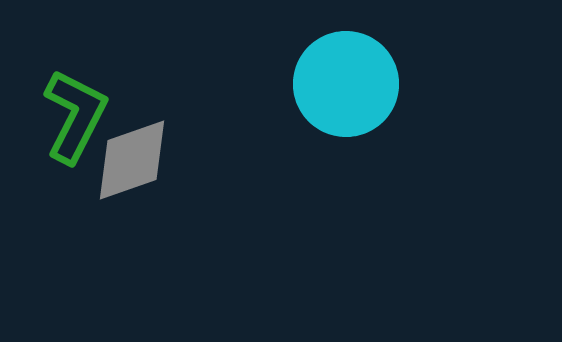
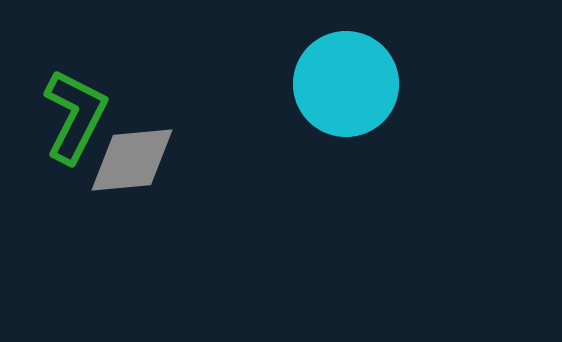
gray diamond: rotated 14 degrees clockwise
